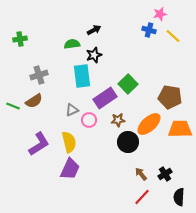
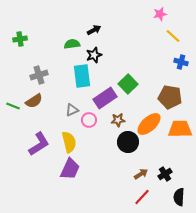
blue cross: moved 32 px right, 32 px down
brown arrow: rotated 96 degrees clockwise
